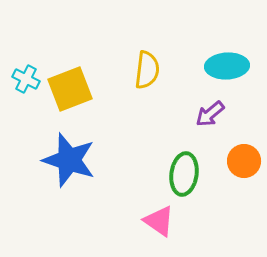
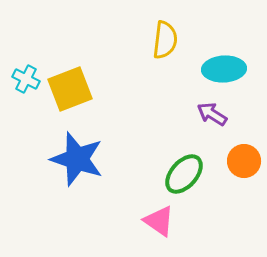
cyan ellipse: moved 3 px left, 3 px down
yellow semicircle: moved 18 px right, 30 px up
purple arrow: moved 2 px right; rotated 72 degrees clockwise
blue star: moved 8 px right, 1 px up
green ellipse: rotated 33 degrees clockwise
